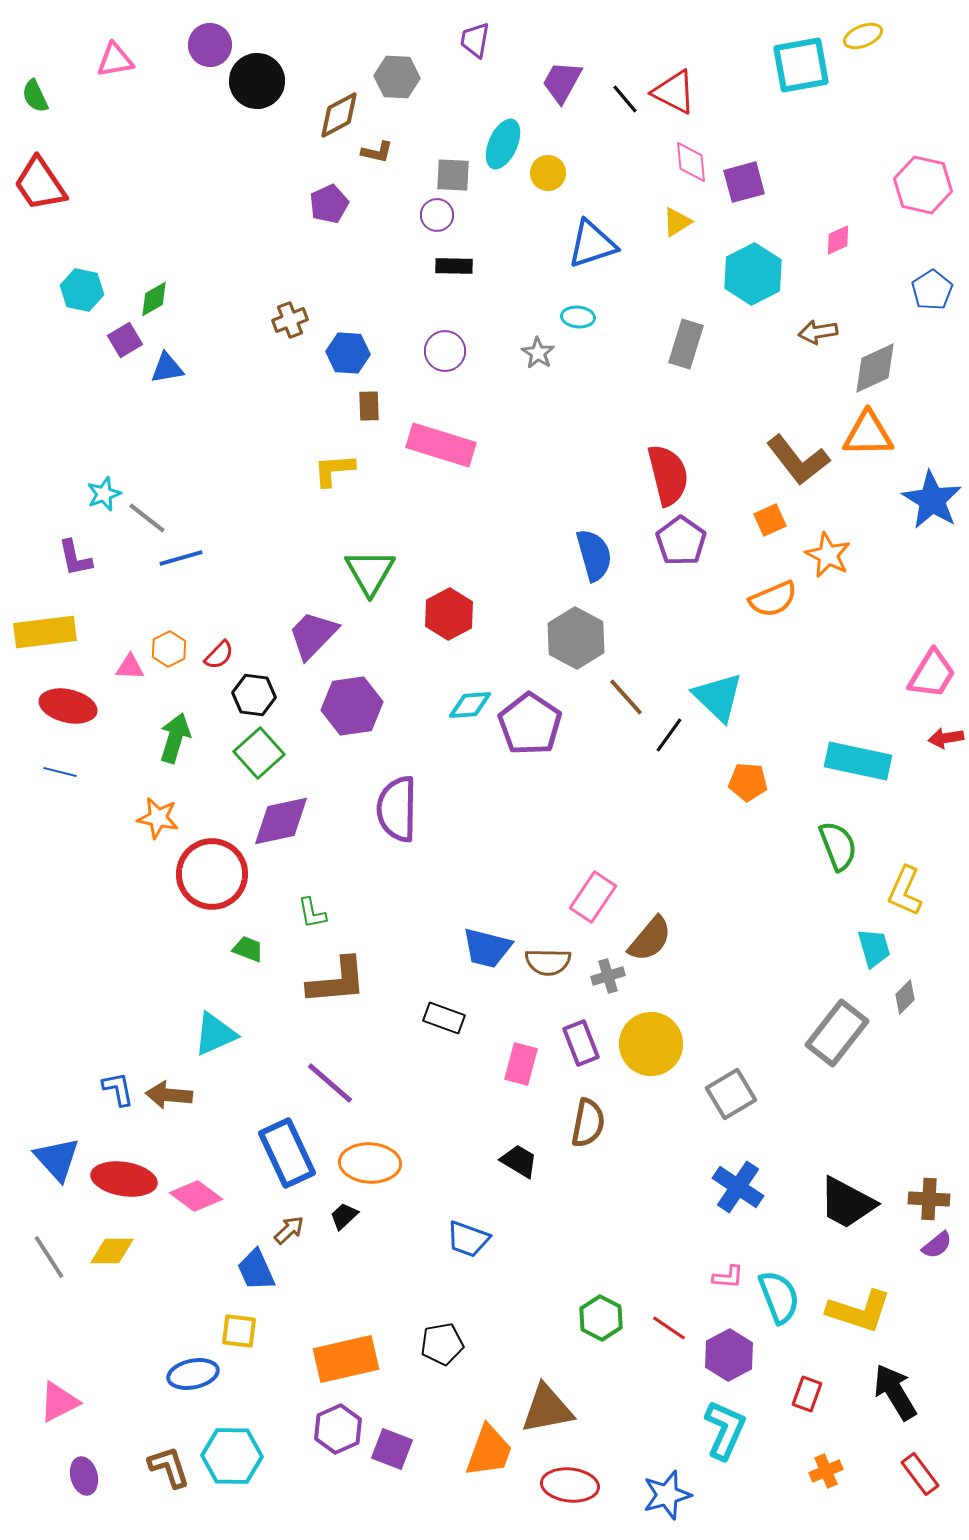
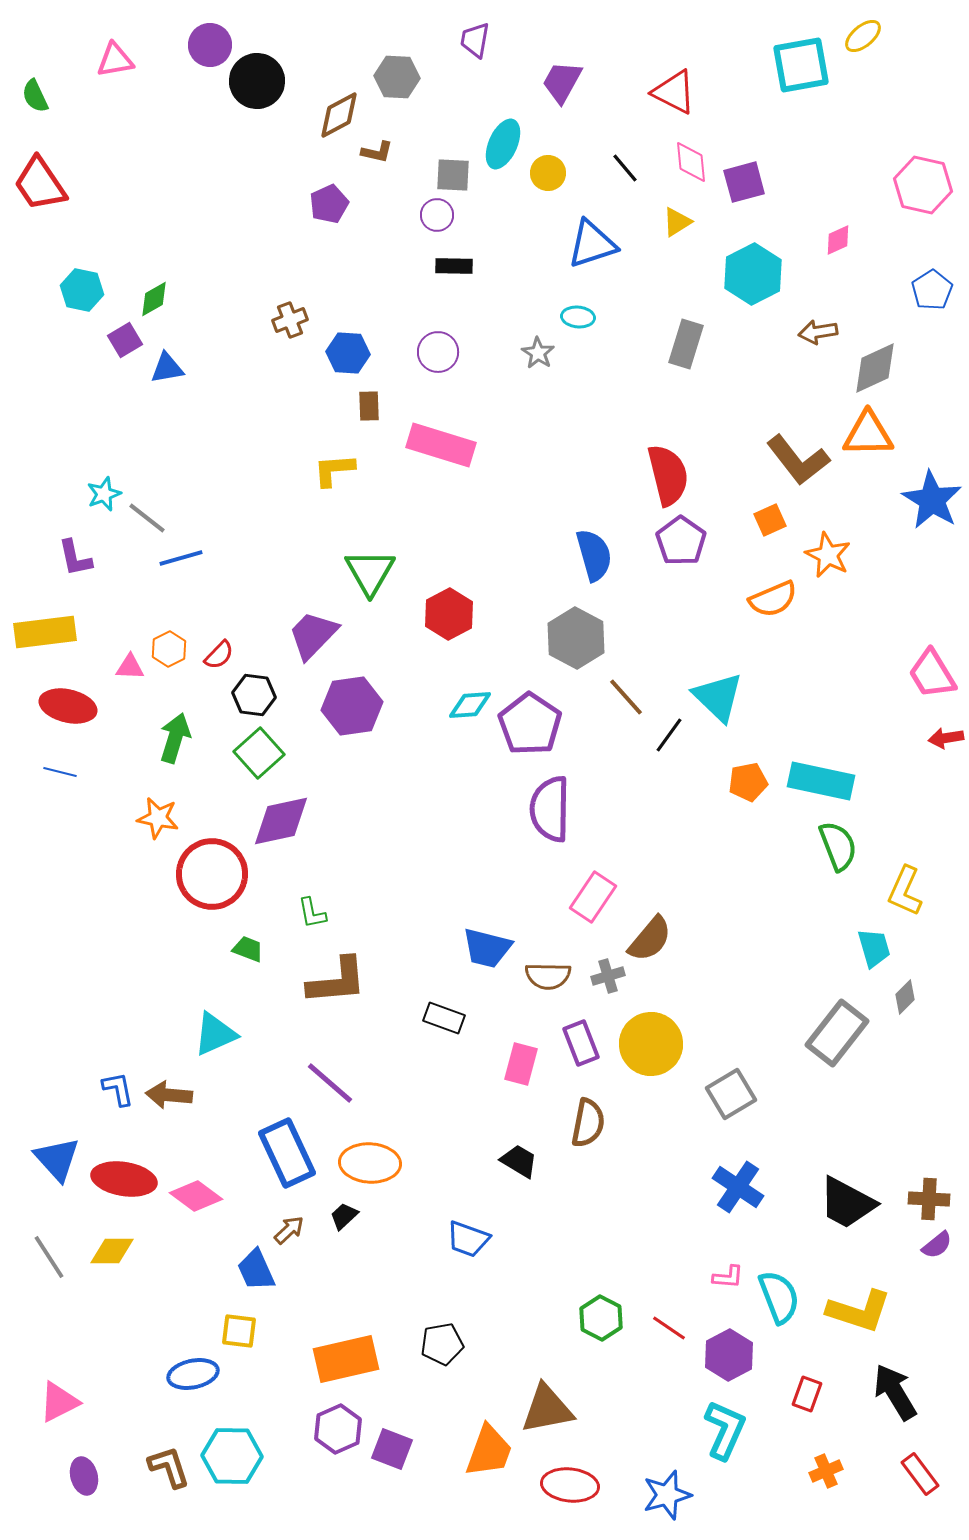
yellow ellipse at (863, 36): rotated 18 degrees counterclockwise
black line at (625, 99): moved 69 px down
purple circle at (445, 351): moved 7 px left, 1 px down
pink trapezoid at (932, 674): rotated 118 degrees clockwise
cyan rectangle at (858, 761): moved 37 px left, 20 px down
orange pentagon at (748, 782): rotated 15 degrees counterclockwise
purple semicircle at (397, 809): moved 153 px right
brown semicircle at (548, 962): moved 14 px down
